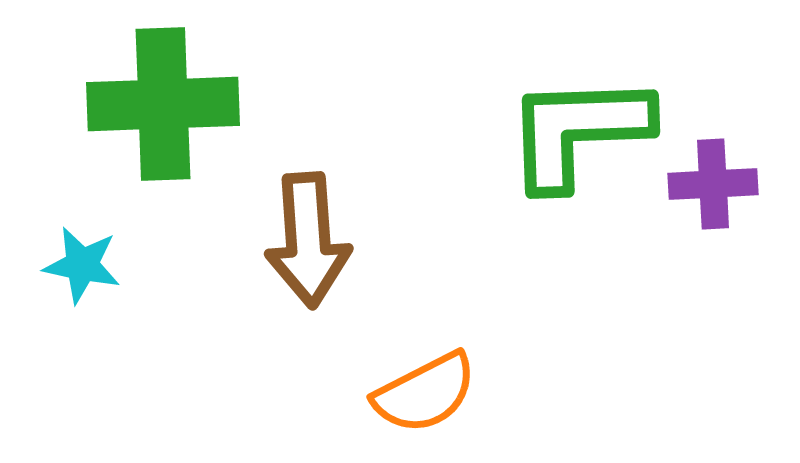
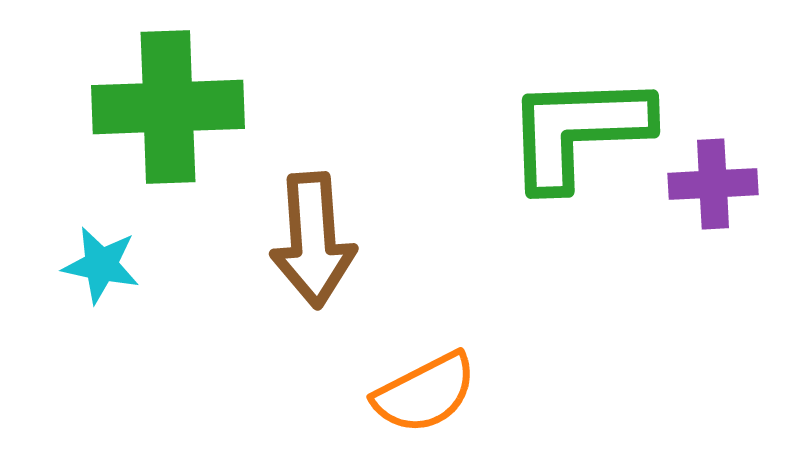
green cross: moved 5 px right, 3 px down
brown arrow: moved 5 px right
cyan star: moved 19 px right
